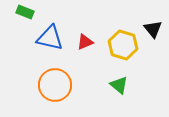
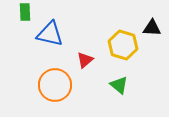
green rectangle: rotated 66 degrees clockwise
black triangle: moved 1 px left, 1 px up; rotated 48 degrees counterclockwise
blue triangle: moved 4 px up
red triangle: moved 18 px down; rotated 18 degrees counterclockwise
